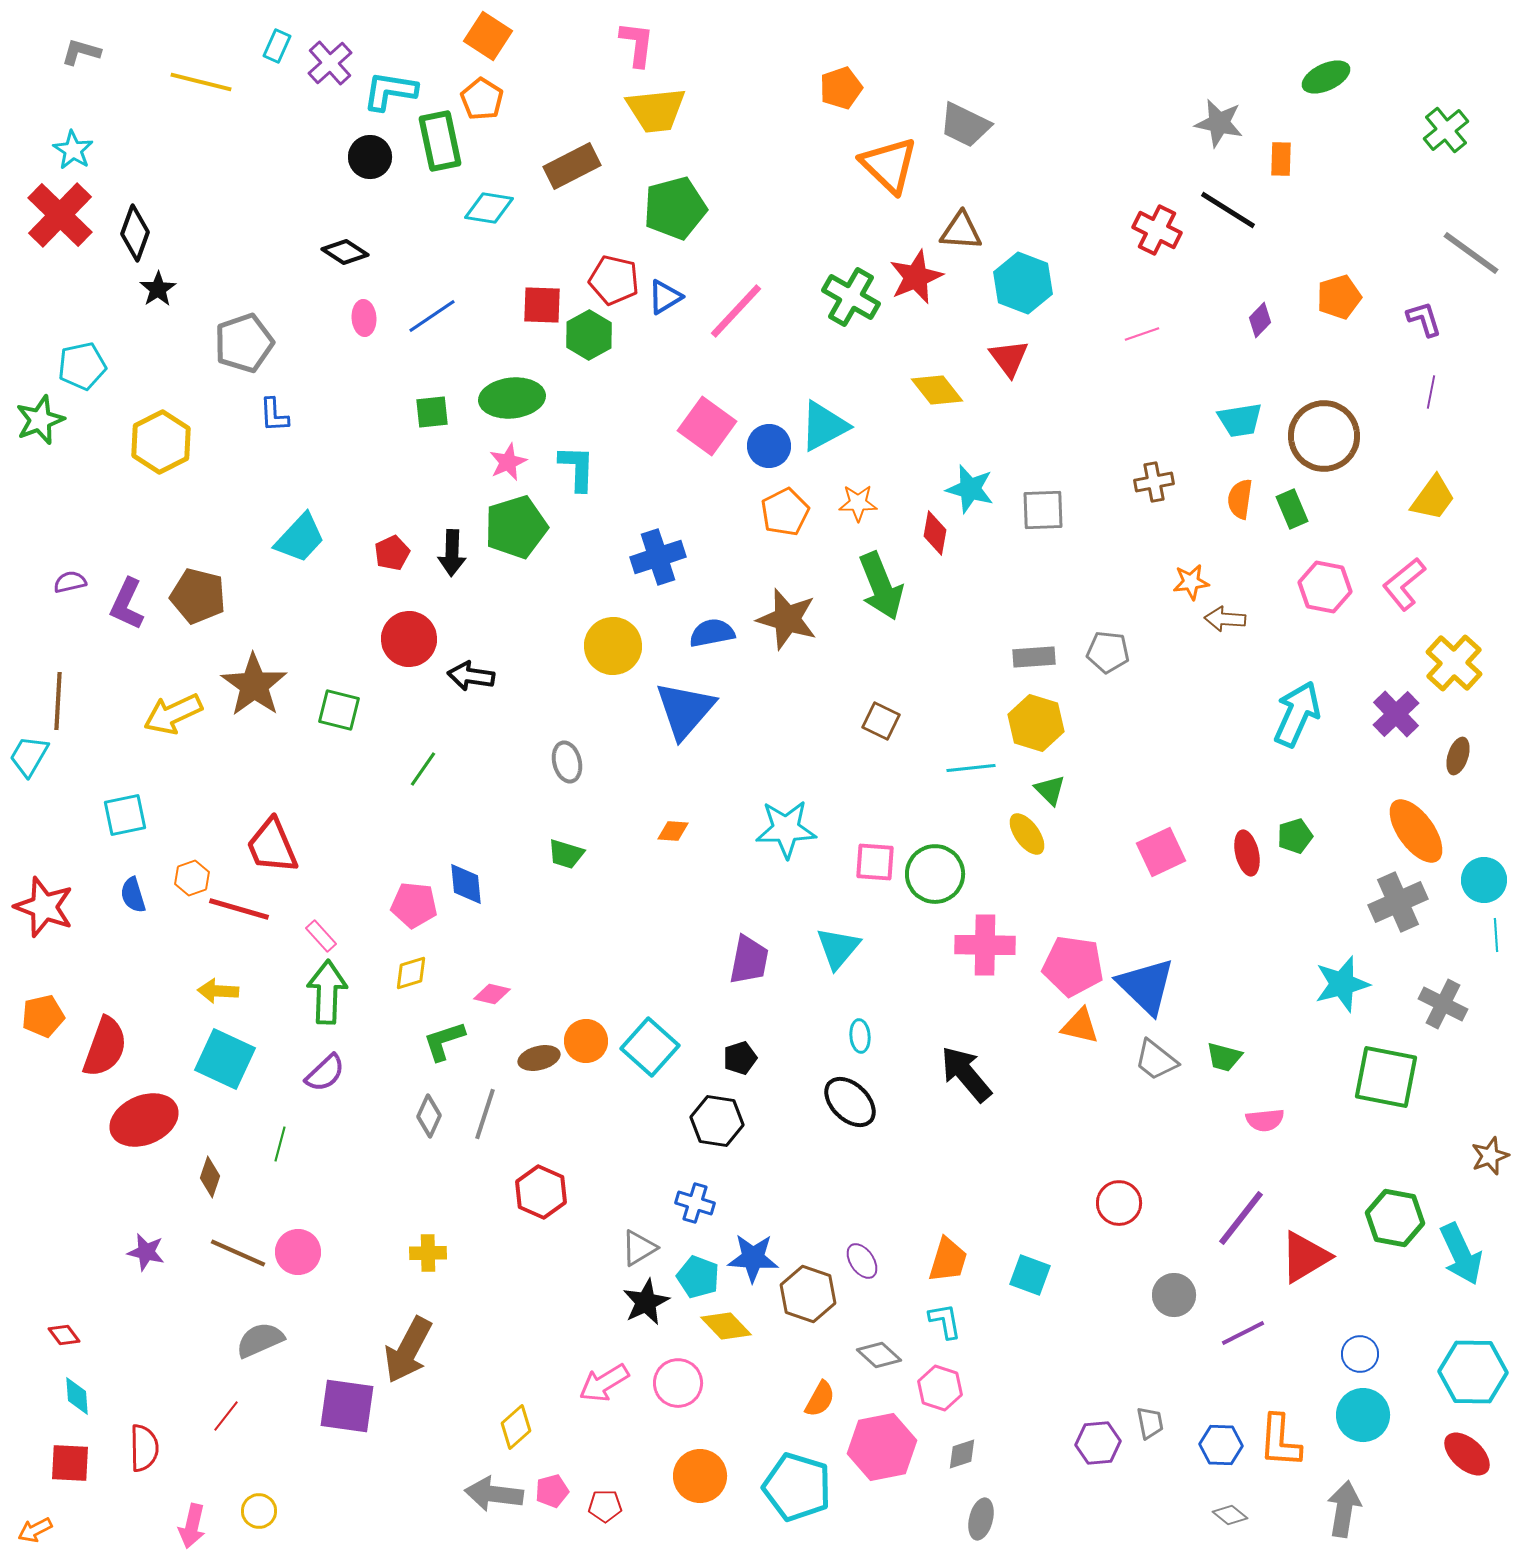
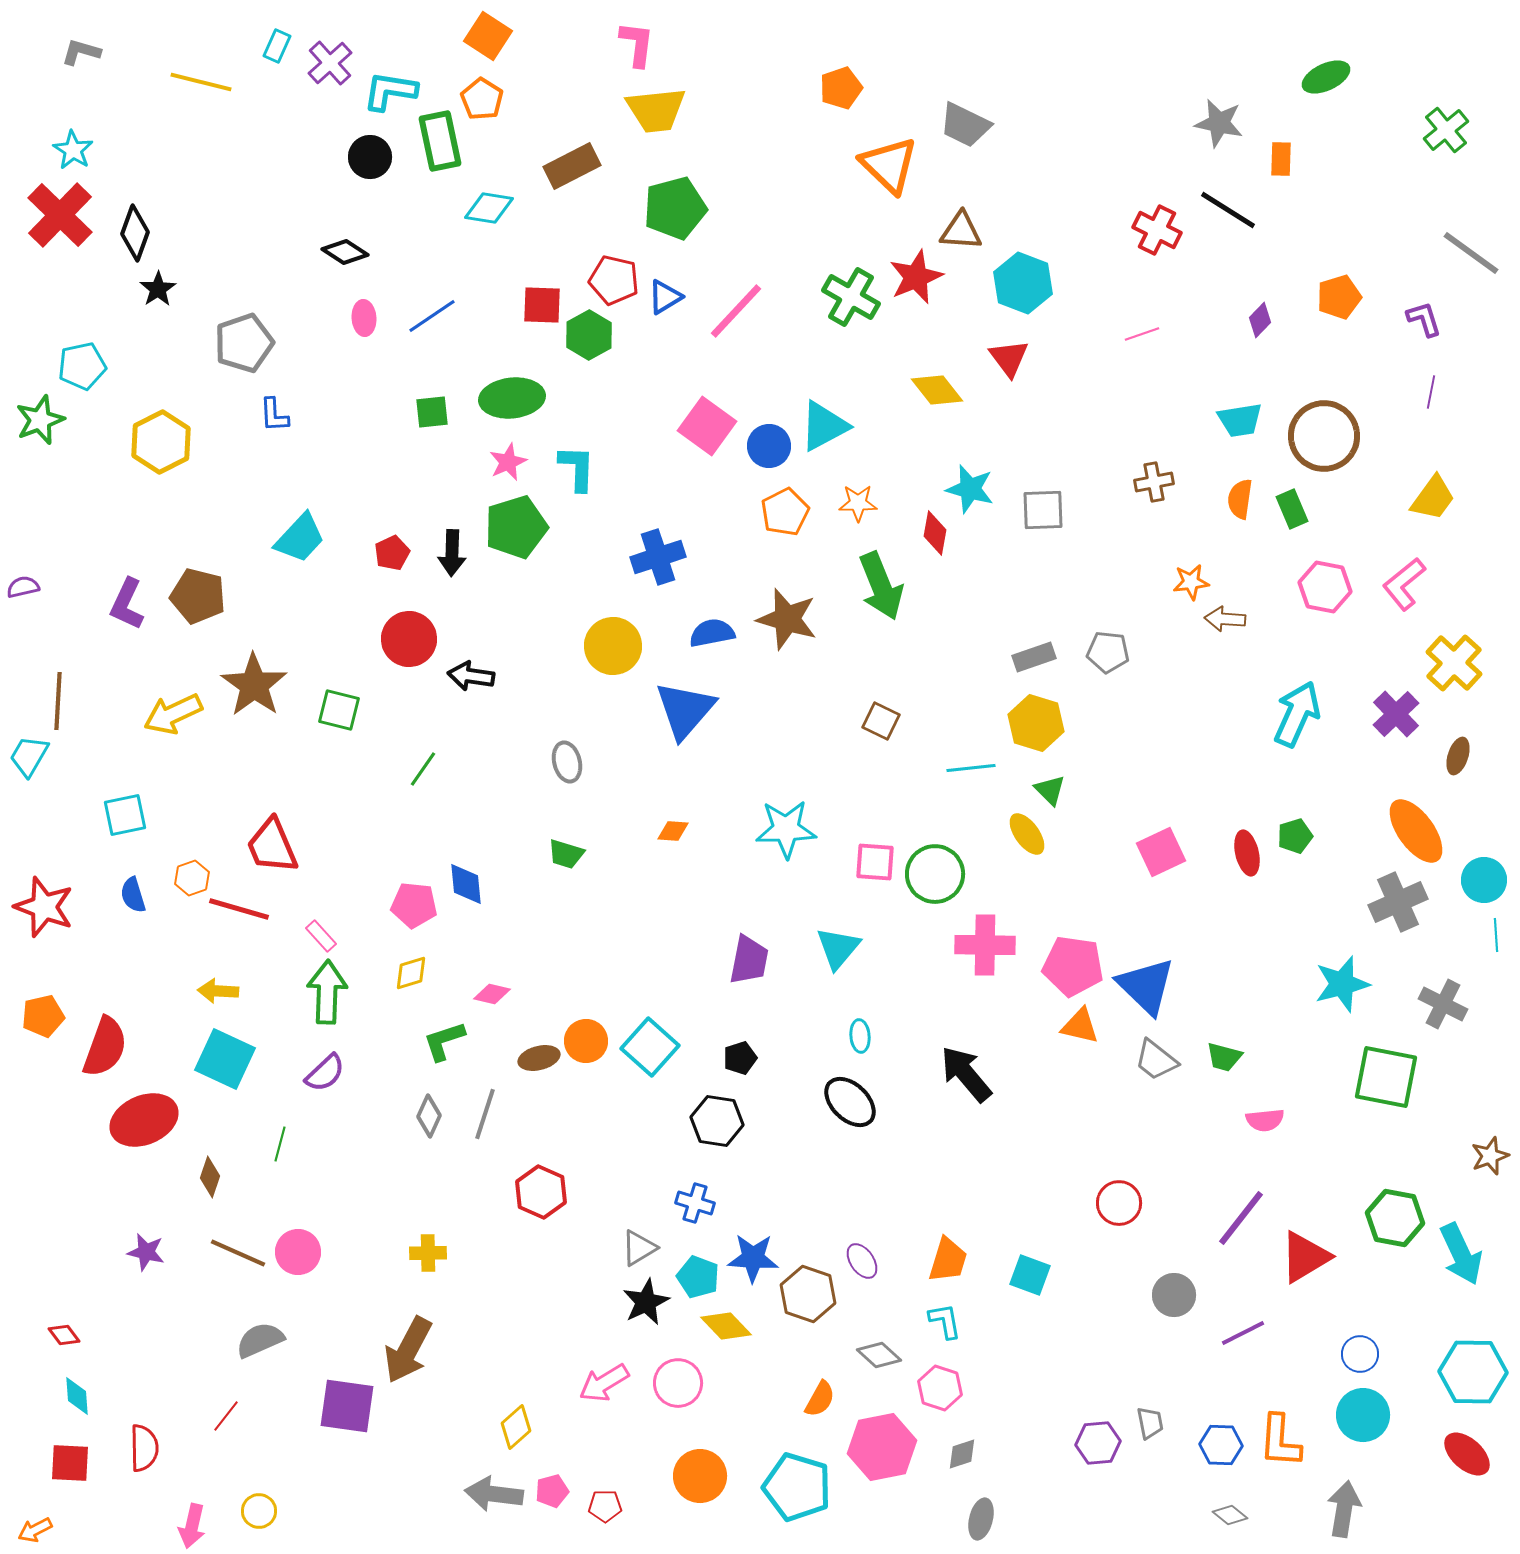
purple semicircle at (70, 582): moved 47 px left, 5 px down
gray rectangle at (1034, 657): rotated 15 degrees counterclockwise
